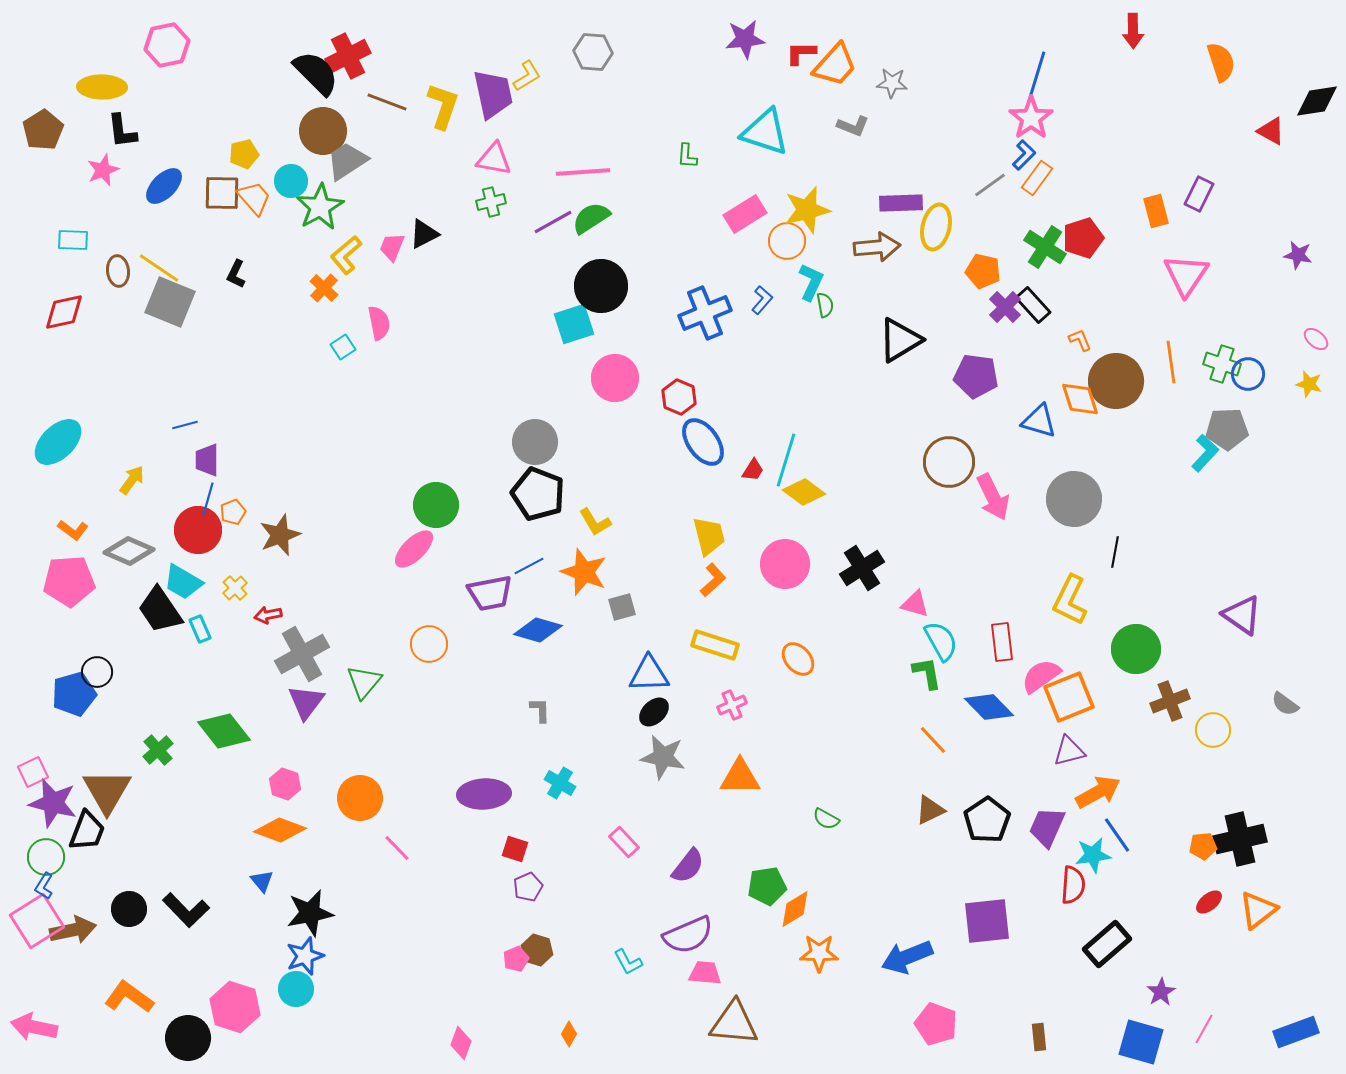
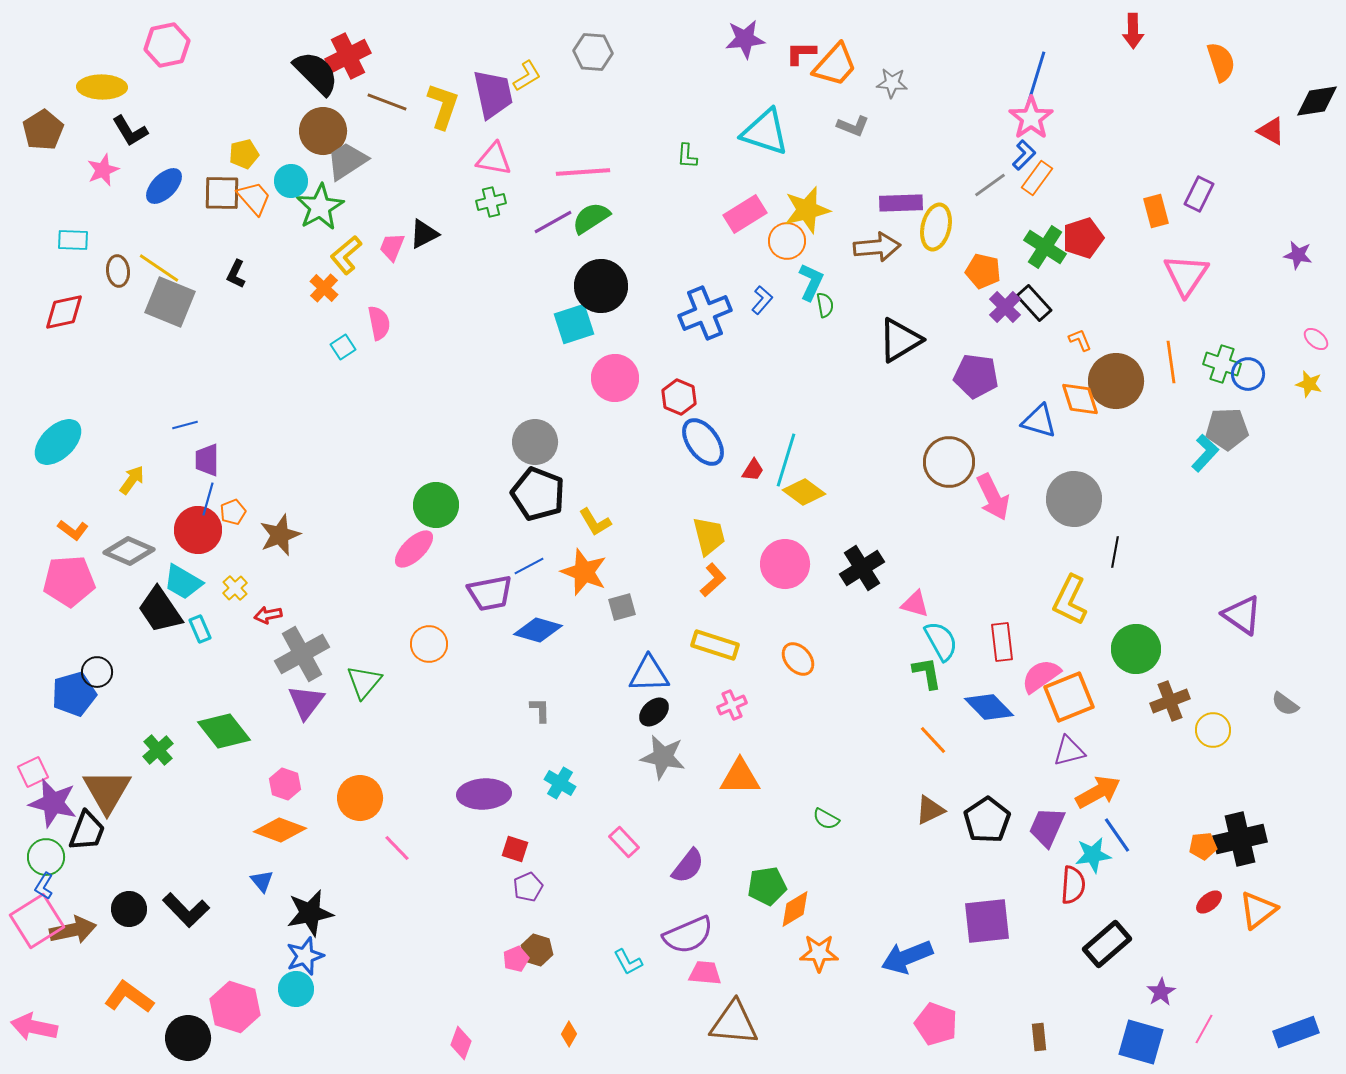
black L-shape at (122, 131): moved 8 px right; rotated 24 degrees counterclockwise
black rectangle at (1033, 305): moved 1 px right, 2 px up
